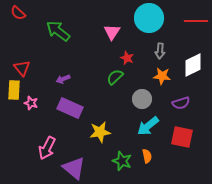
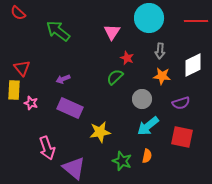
pink arrow: rotated 45 degrees counterclockwise
orange semicircle: rotated 24 degrees clockwise
